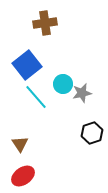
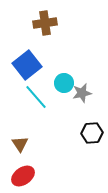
cyan circle: moved 1 px right, 1 px up
black hexagon: rotated 15 degrees clockwise
